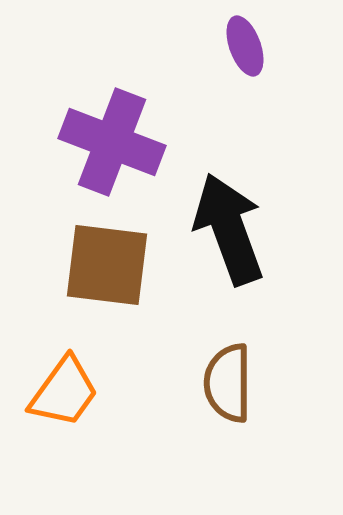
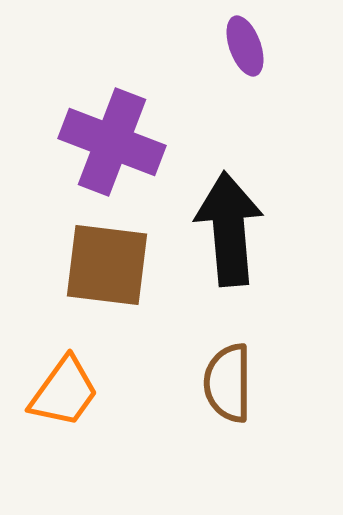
black arrow: rotated 15 degrees clockwise
